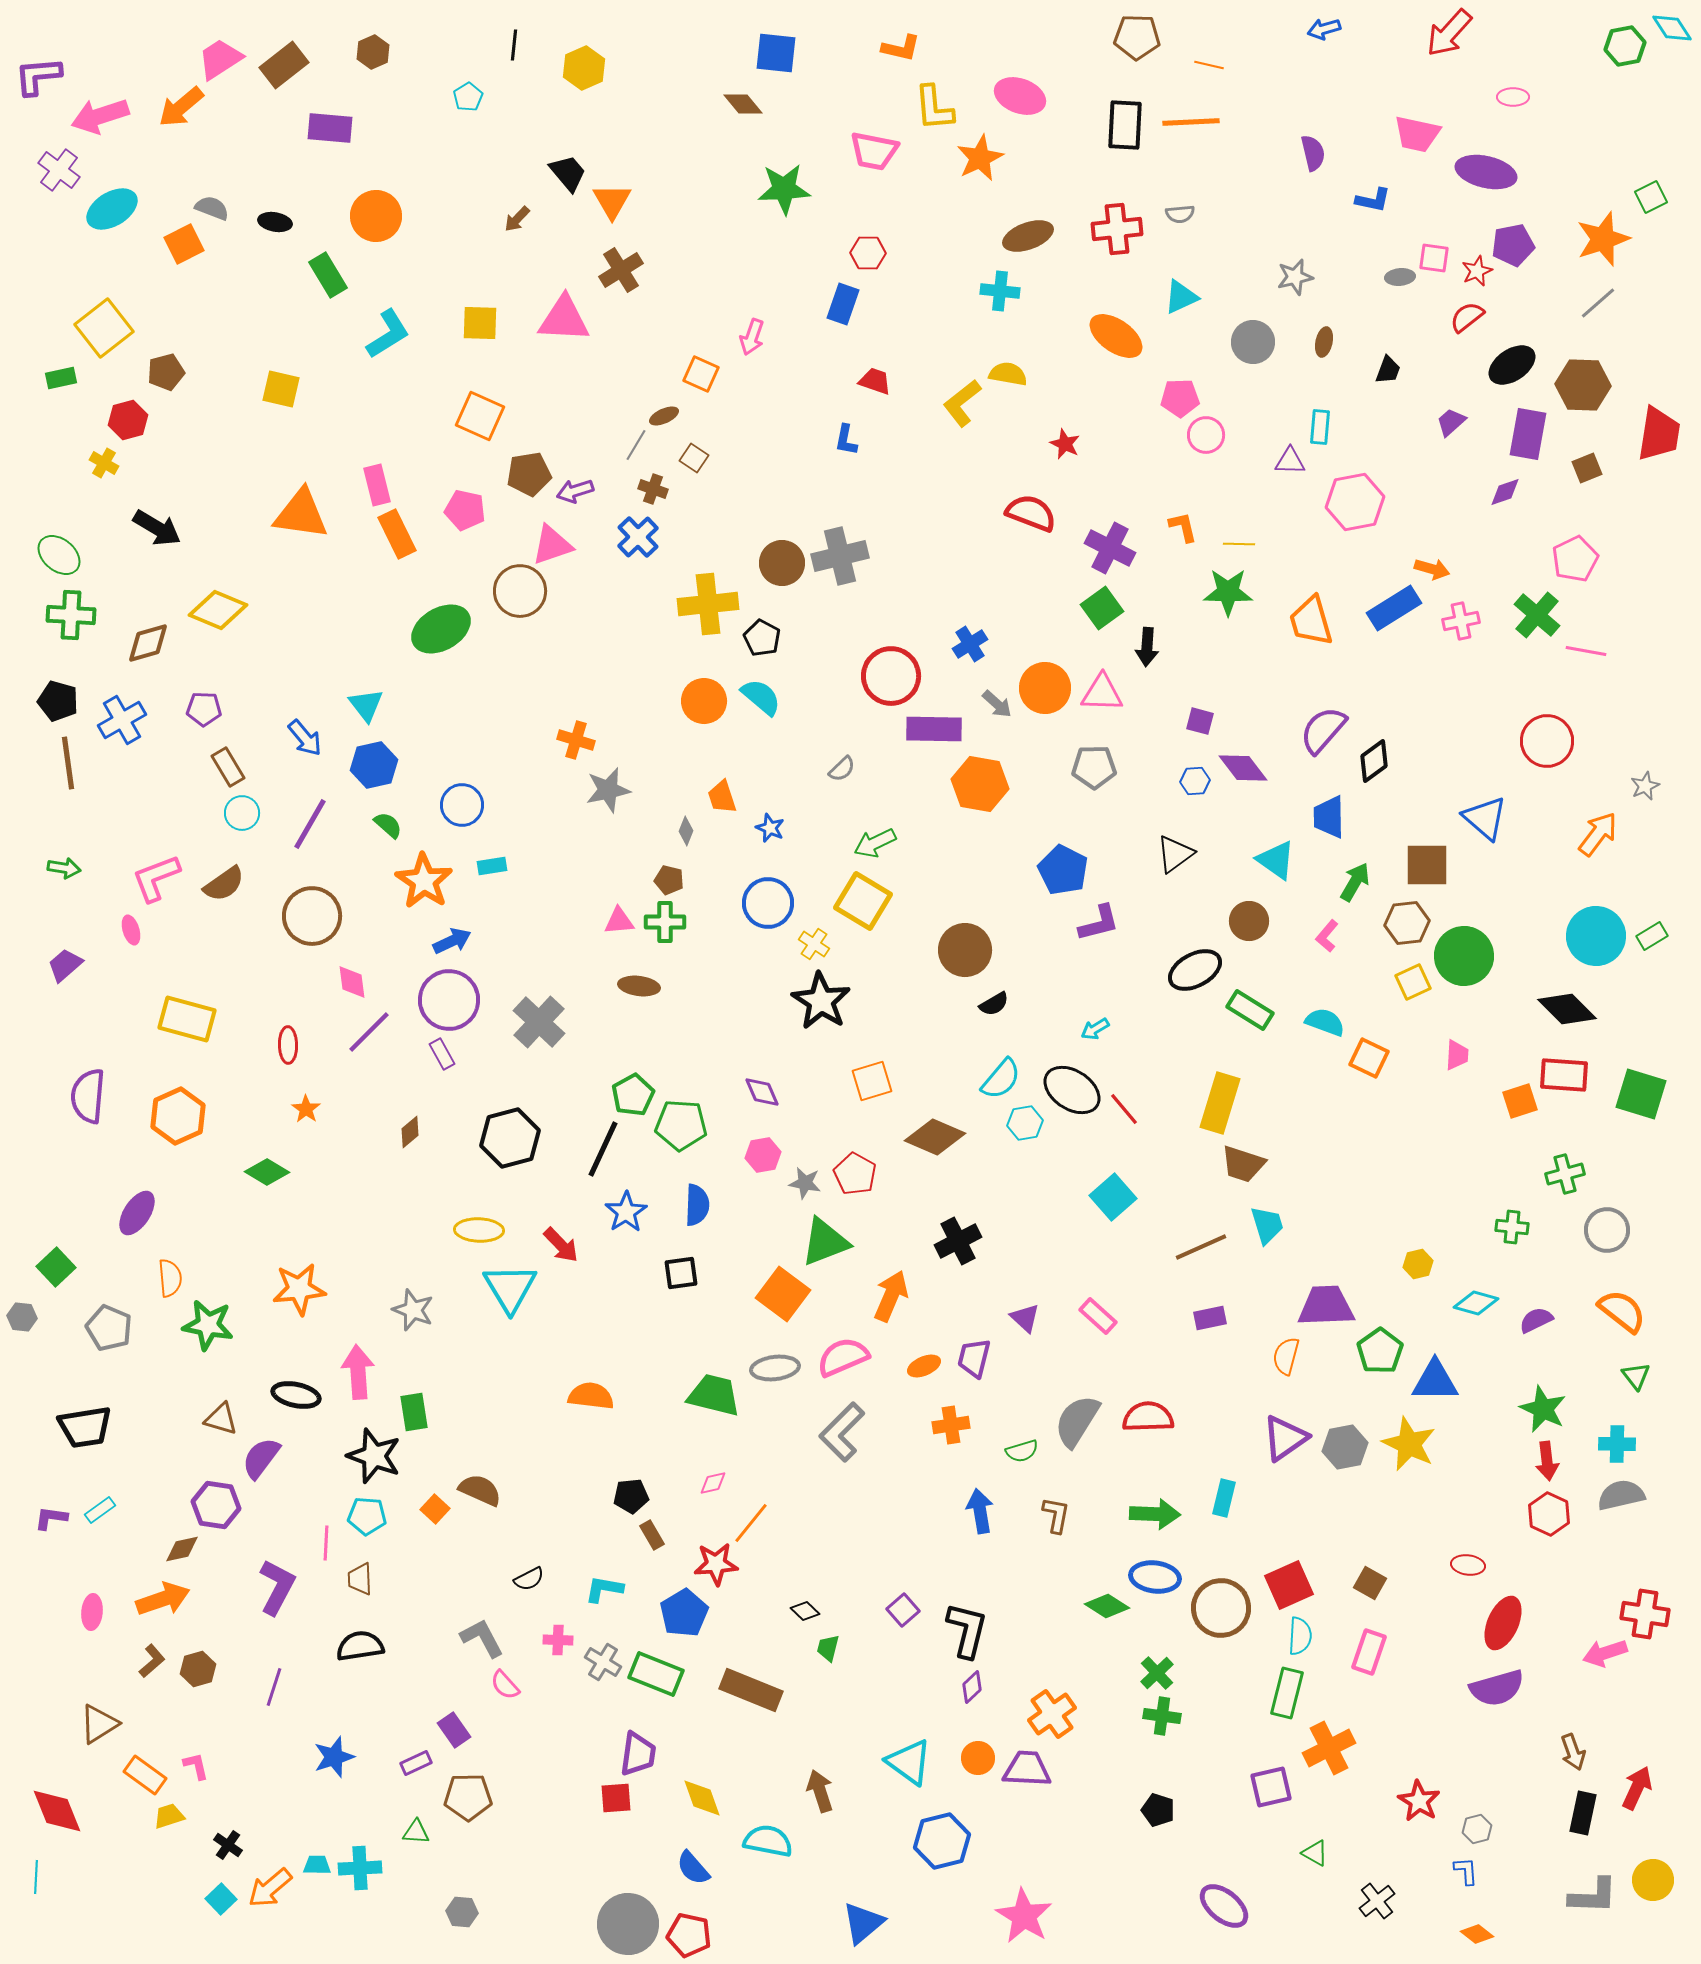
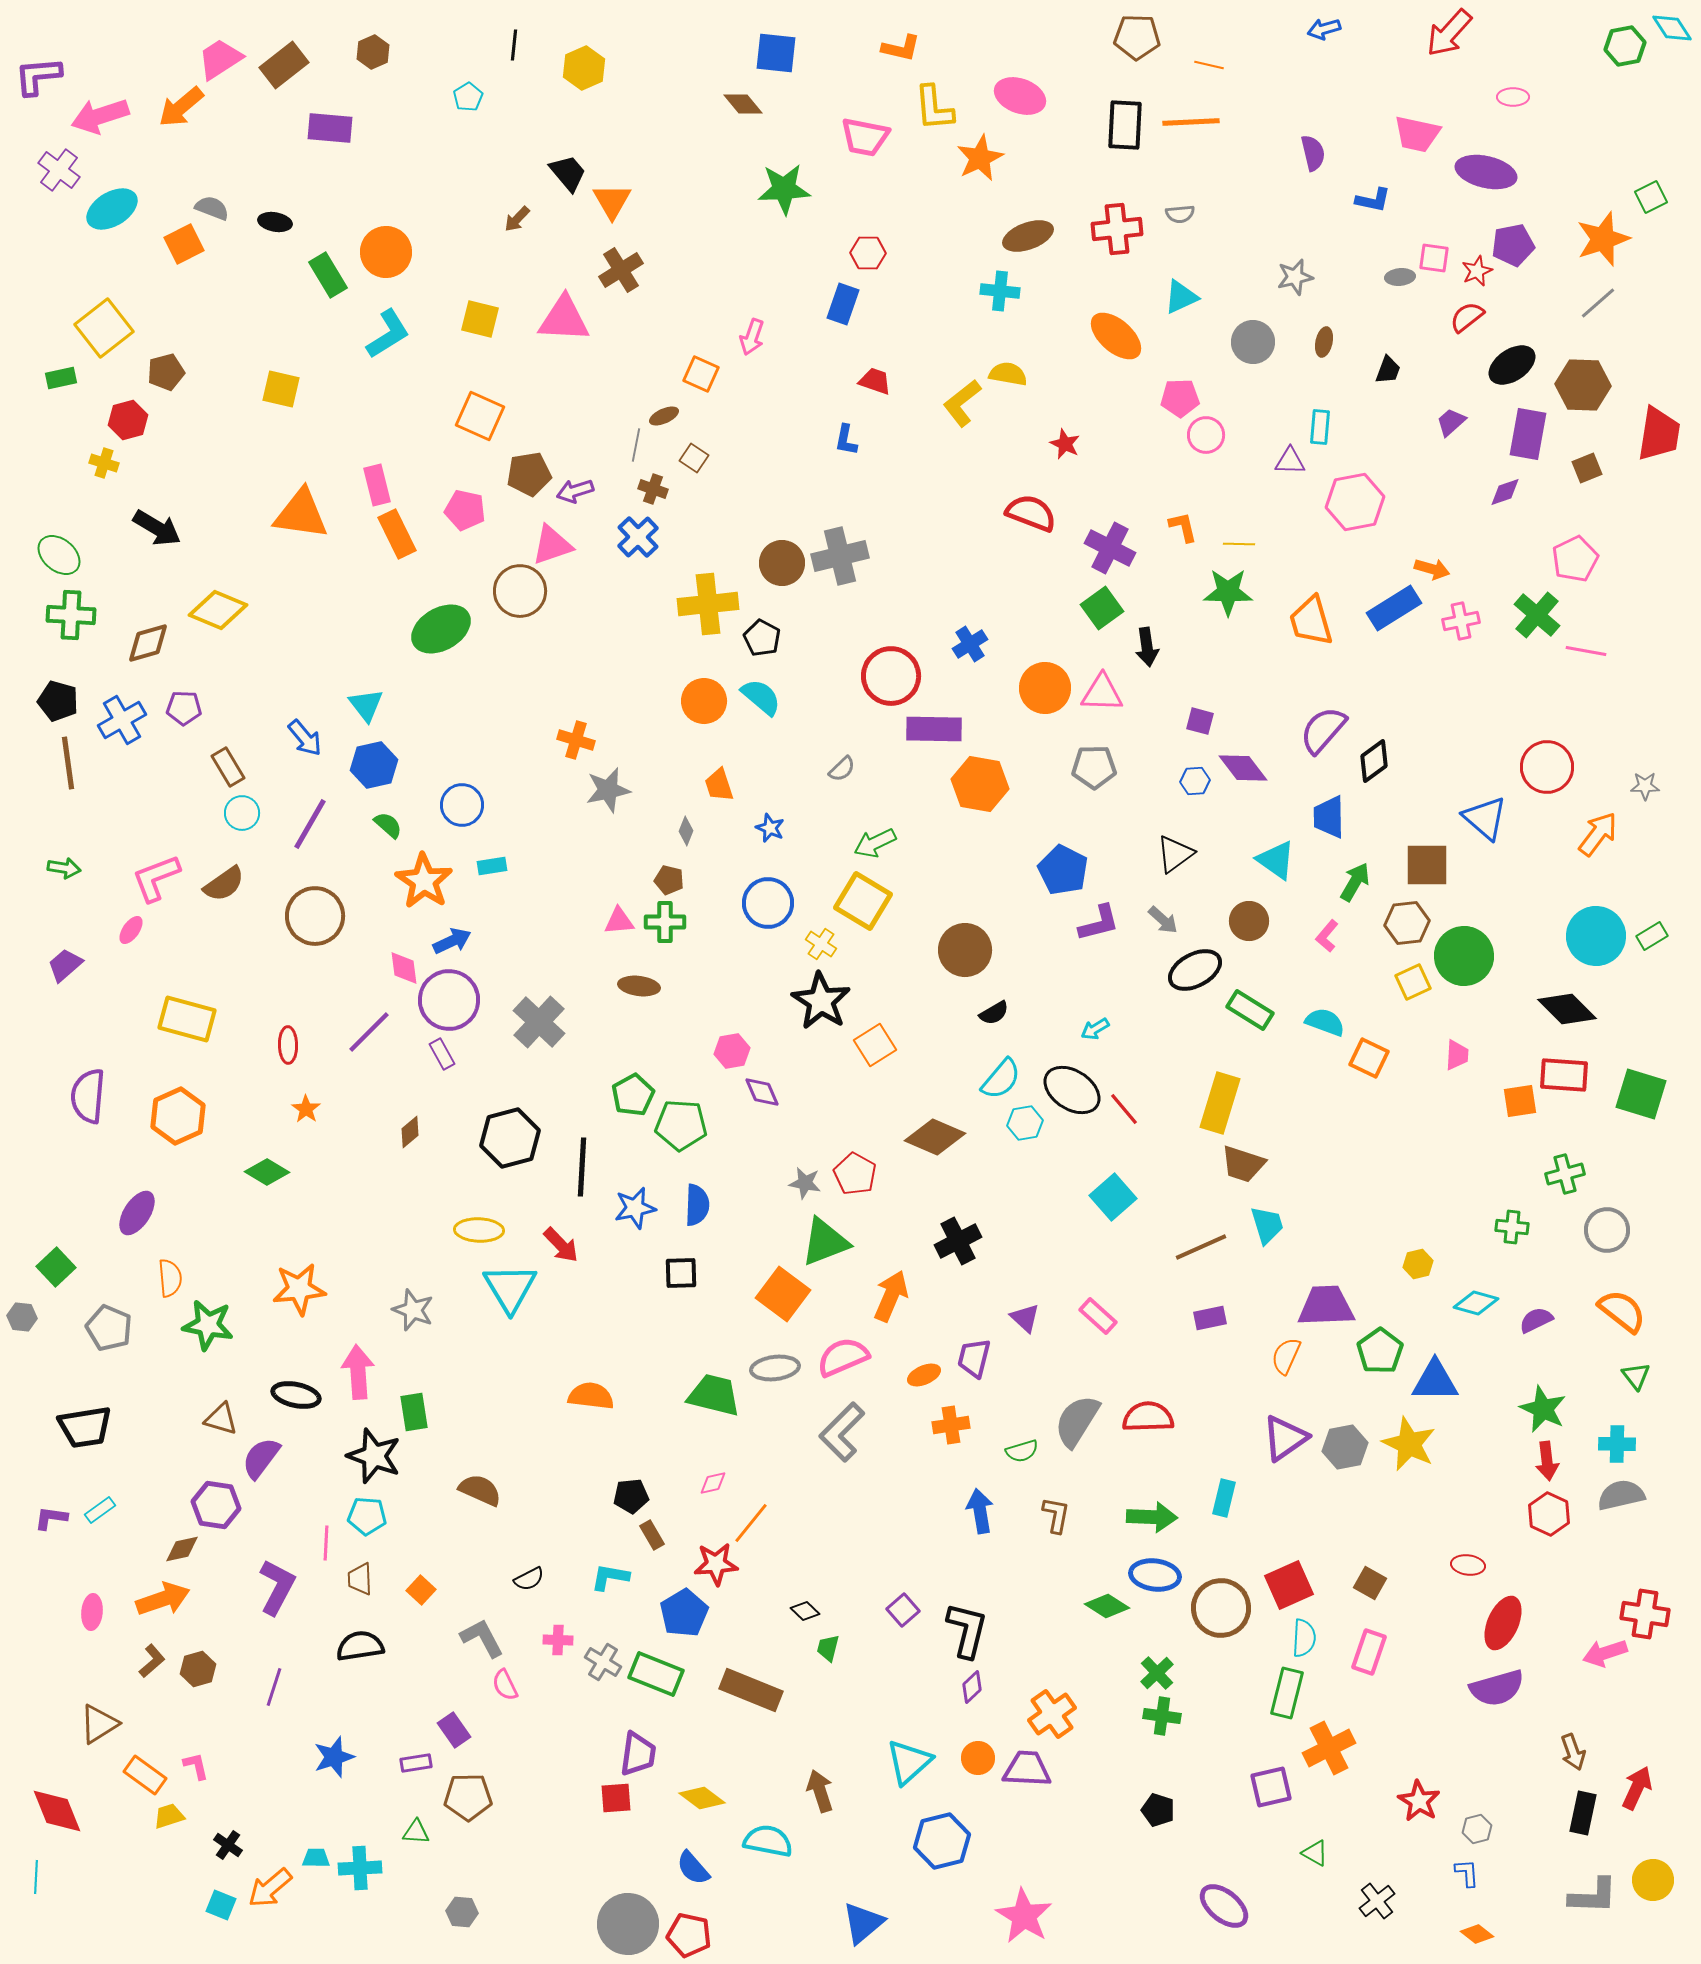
pink trapezoid at (874, 151): moved 9 px left, 14 px up
orange circle at (376, 216): moved 10 px right, 36 px down
yellow square at (480, 323): moved 4 px up; rotated 12 degrees clockwise
orange ellipse at (1116, 336): rotated 6 degrees clockwise
gray line at (636, 445): rotated 20 degrees counterclockwise
yellow cross at (104, 463): rotated 12 degrees counterclockwise
black arrow at (1147, 647): rotated 12 degrees counterclockwise
gray arrow at (997, 704): moved 166 px right, 216 px down
purple pentagon at (204, 709): moved 20 px left, 1 px up
red circle at (1547, 741): moved 26 px down
gray star at (1645, 786): rotated 24 degrees clockwise
orange trapezoid at (722, 797): moved 3 px left, 12 px up
brown circle at (312, 916): moved 3 px right
pink ellipse at (131, 930): rotated 52 degrees clockwise
yellow cross at (814, 944): moved 7 px right
pink diamond at (352, 982): moved 52 px right, 14 px up
black semicircle at (994, 1004): moved 9 px down
orange square at (872, 1081): moved 3 px right, 36 px up; rotated 15 degrees counterclockwise
orange square at (1520, 1101): rotated 9 degrees clockwise
black line at (603, 1149): moved 21 px left, 18 px down; rotated 22 degrees counterclockwise
pink hexagon at (763, 1155): moved 31 px left, 104 px up
blue star at (626, 1212): moved 9 px right, 4 px up; rotated 21 degrees clockwise
black square at (681, 1273): rotated 6 degrees clockwise
orange semicircle at (1286, 1356): rotated 9 degrees clockwise
orange ellipse at (924, 1366): moved 9 px down
orange square at (435, 1509): moved 14 px left, 81 px down
green arrow at (1155, 1514): moved 3 px left, 3 px down
blue ellipse at (1155, 1577): moved 2 px up
cyan L-shape at (604, 1589): moved 6 px right, 12 px up
cyan semicircle at (1300, 1636): moved 4 px right, 2 px down
pink semicircle at (505, 1685): rotated 16 degrees clockwise
cyan triangle at (909, 1762): rotated 42 degrees clockwise
purple rectangle at (416, 1763): rotated 16 degrees clockwise
yellow diamond at (702, 1798): rotated 33 degrees counterclockwise
cyan trapezoid at (317, 1865): moved 1 px left, 7 px up
blue L-shape at (1466, 1871): moved 1 px right, 2 px down
cyan square at (221, 1899): moved 6 px down; rotated 24 degrees counterclockwise
